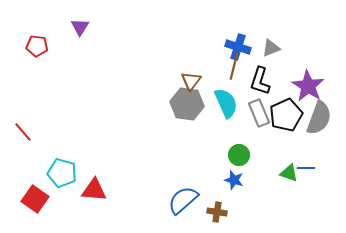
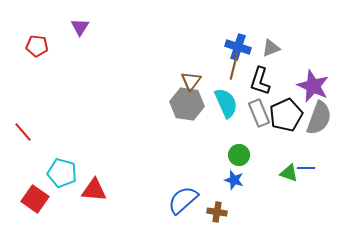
purple star: moved 5 px right; rotated 8 degrees counterclockwise
